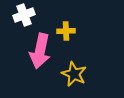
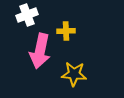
white cross: moved 3 px right
yellow star: rotated 20 degrees counterclockwise
